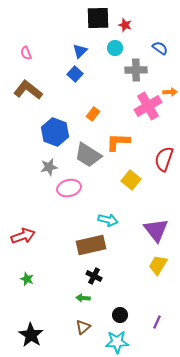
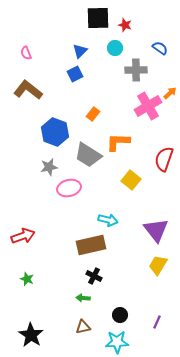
blue square: rotated 21 degrees clockwise
orange arrow: moved 1 px down; rotated 40 degrees counterclockwise
brown triangle: rotated 28 degrees clockwise
